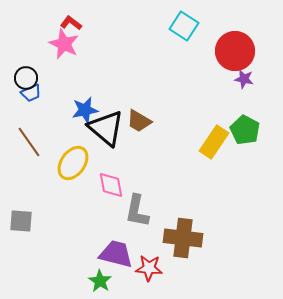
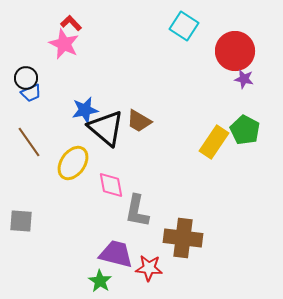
red L-shape: rotated 10 degrees clockwise
